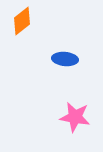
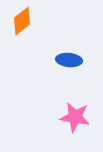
blue ellipse: moved 4 px right, 1 px down
